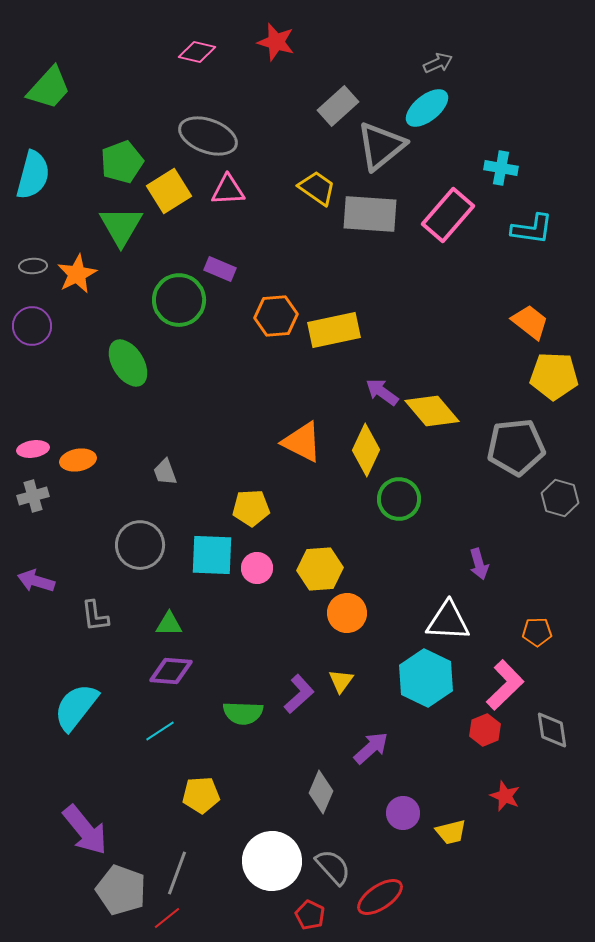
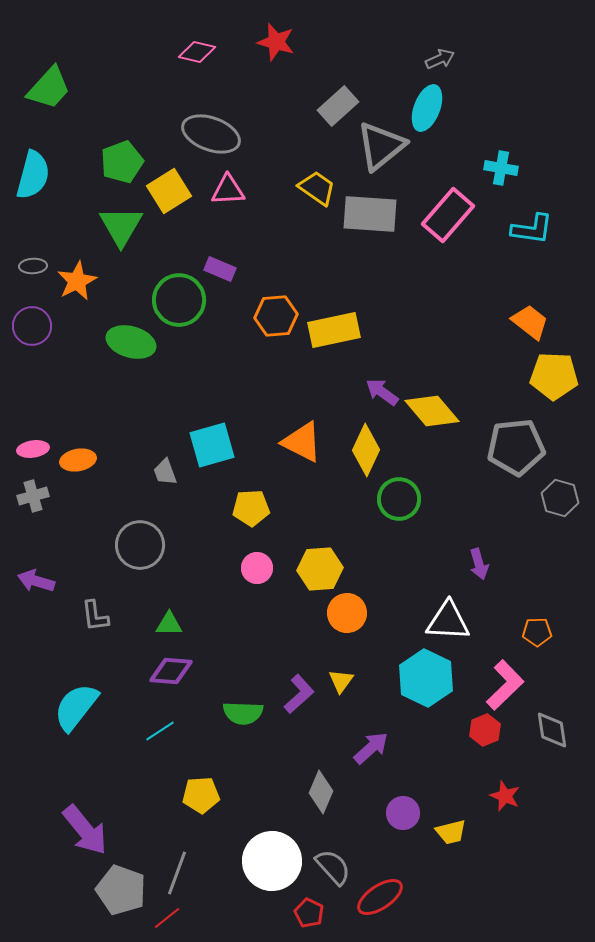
gray arrow at (438, 63): moved 2 px right, 4 px up
cyan ellipse at (427, 108): rotated 30 degrees counterclockwise
gray ellipse at (208, 136): moved 3 px right, 2 px up
orange star at (77, 274): moved 7 px down
green ellipse at (128, 363): moved 3 px right, 21 px up; rotated 42 degrees counterclockwise
cyan square at (212, 555): moved 110 px up; rotated 18 degrees counterclockwise
red pentagon at (310, 915): moved 1 px left, 2 px up
